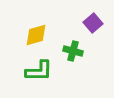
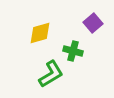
yellow diamond: moved 4 px right, 2 px up
green L-shape: moved 12 px right, 3 px down; rotated 32 degrees counterclockwise
